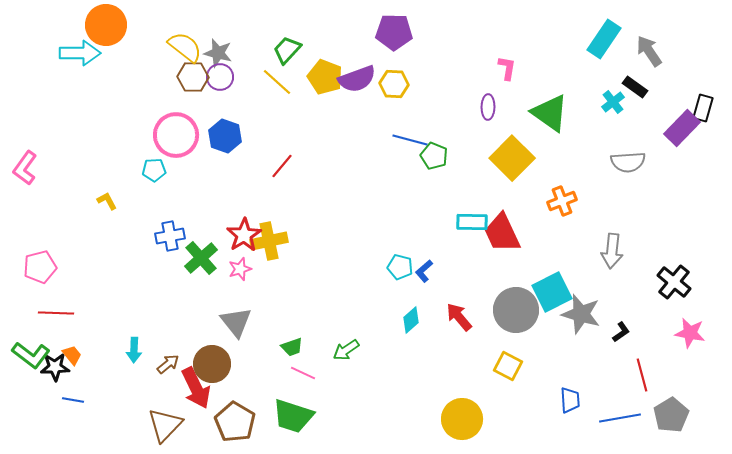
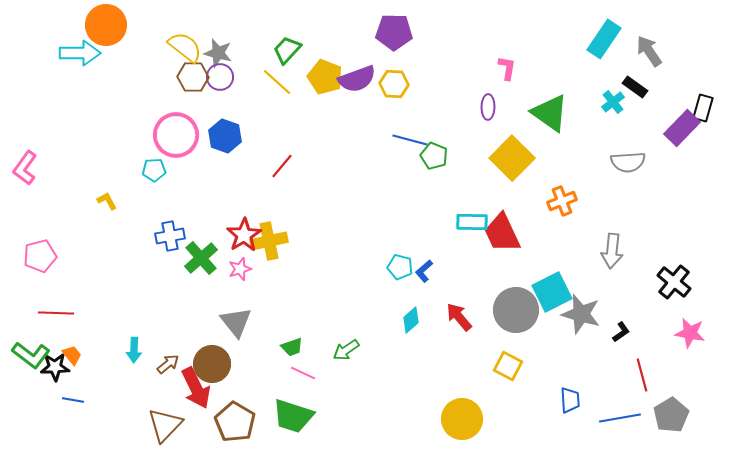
pink pentagon at (40, 267): moved 11 px up
